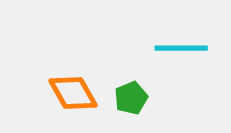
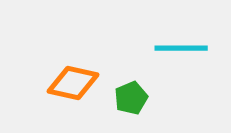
orange diamond: moved 10 px up; rotated 48 degrees counterclockwise
